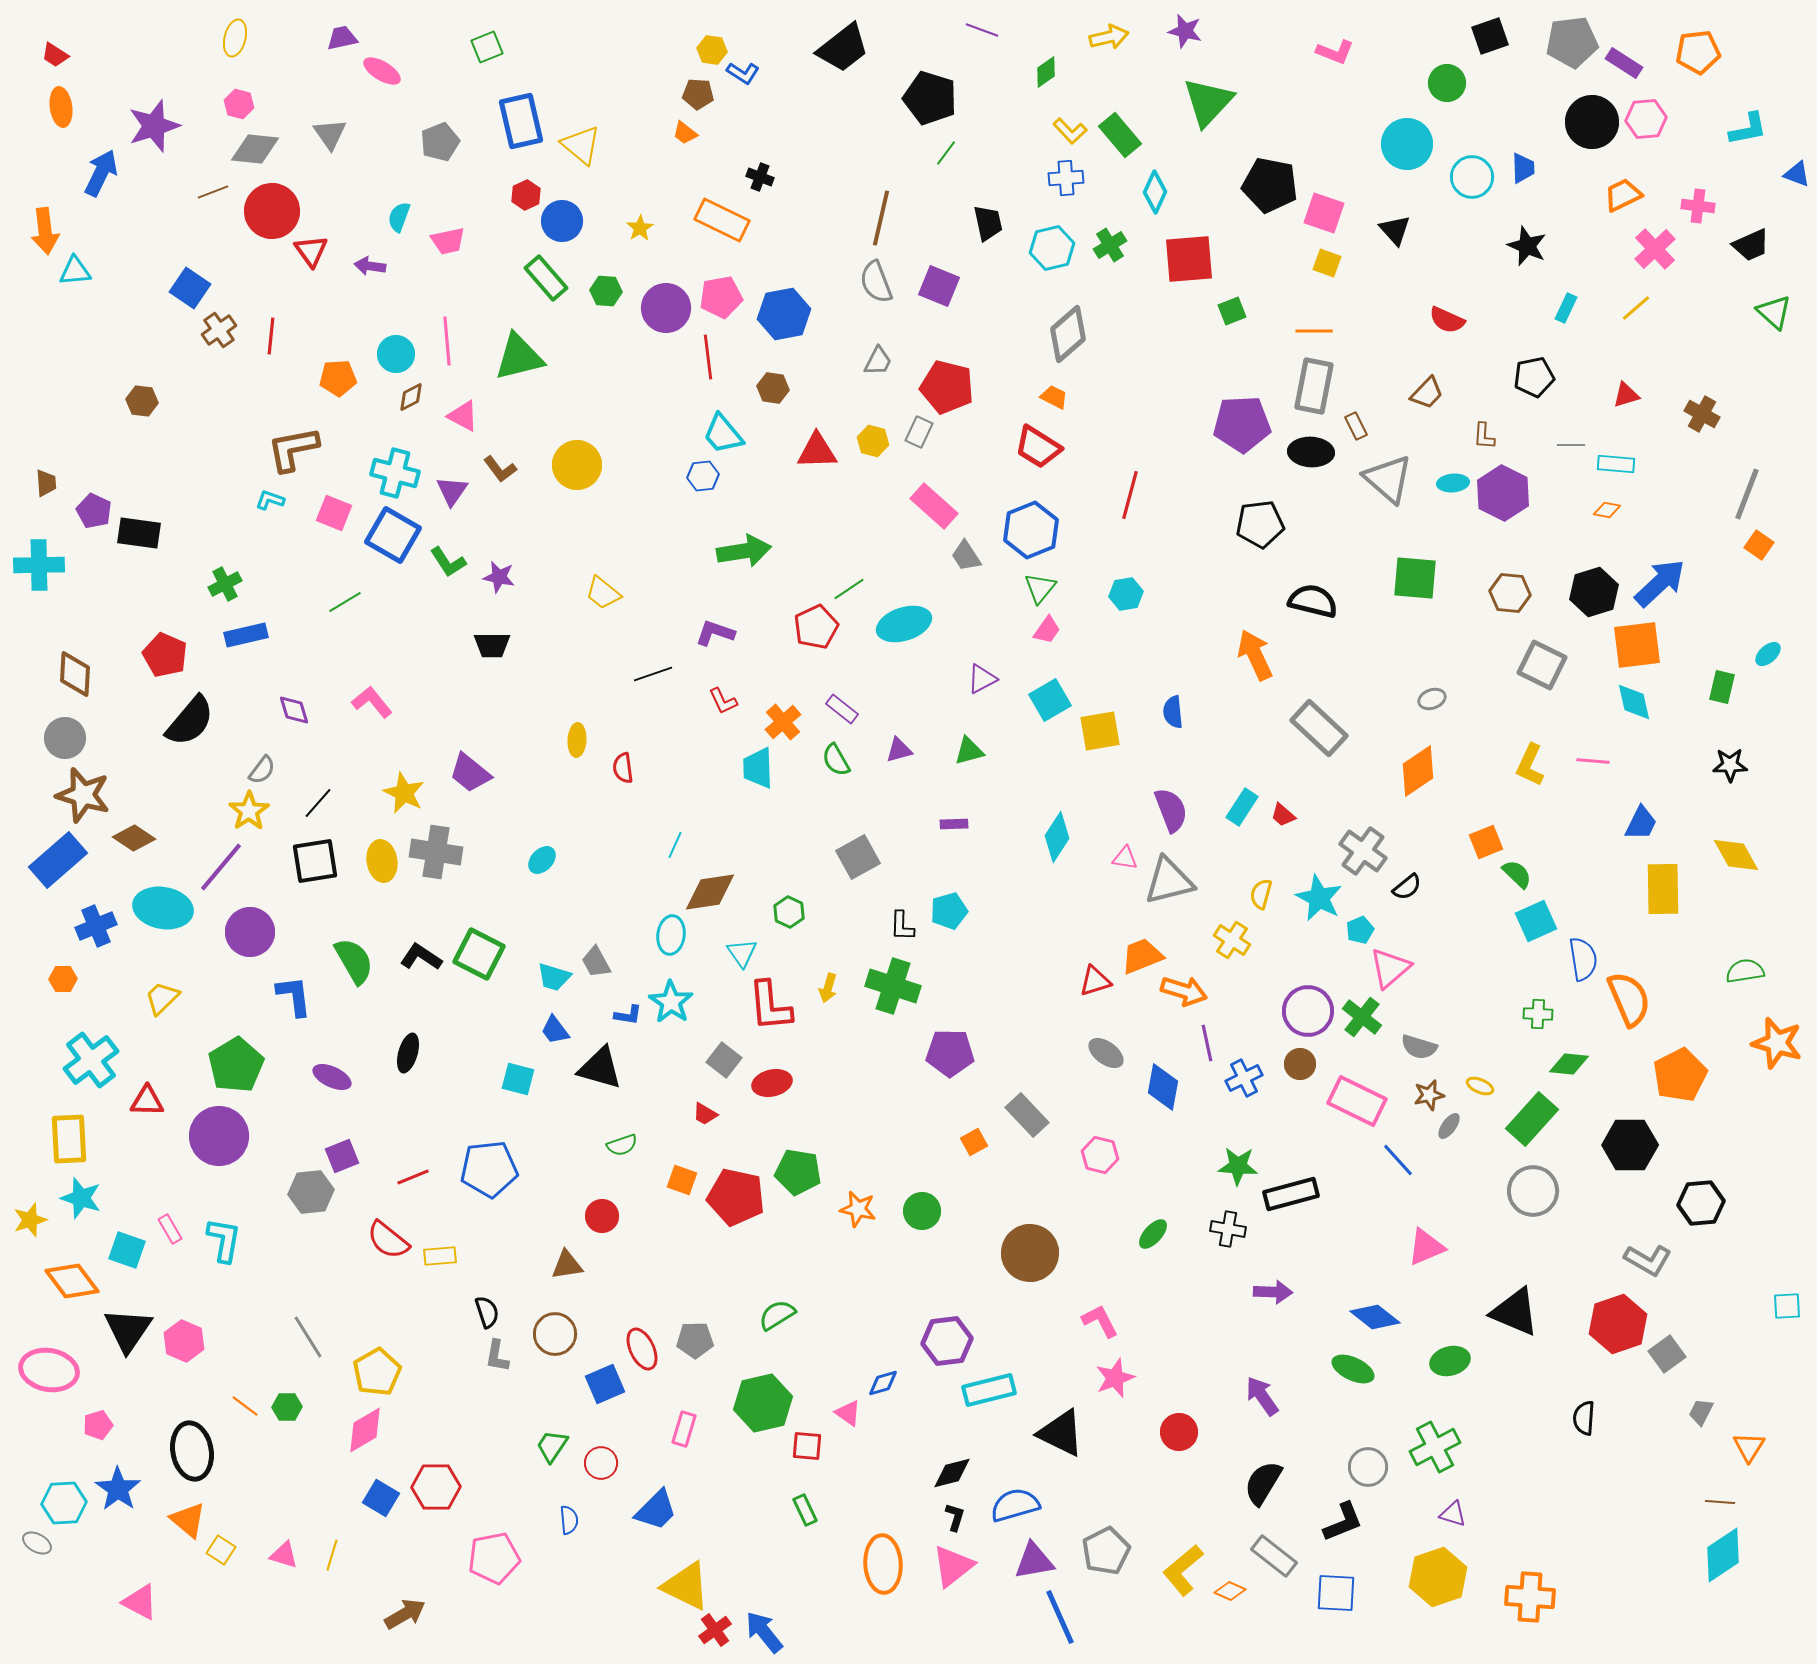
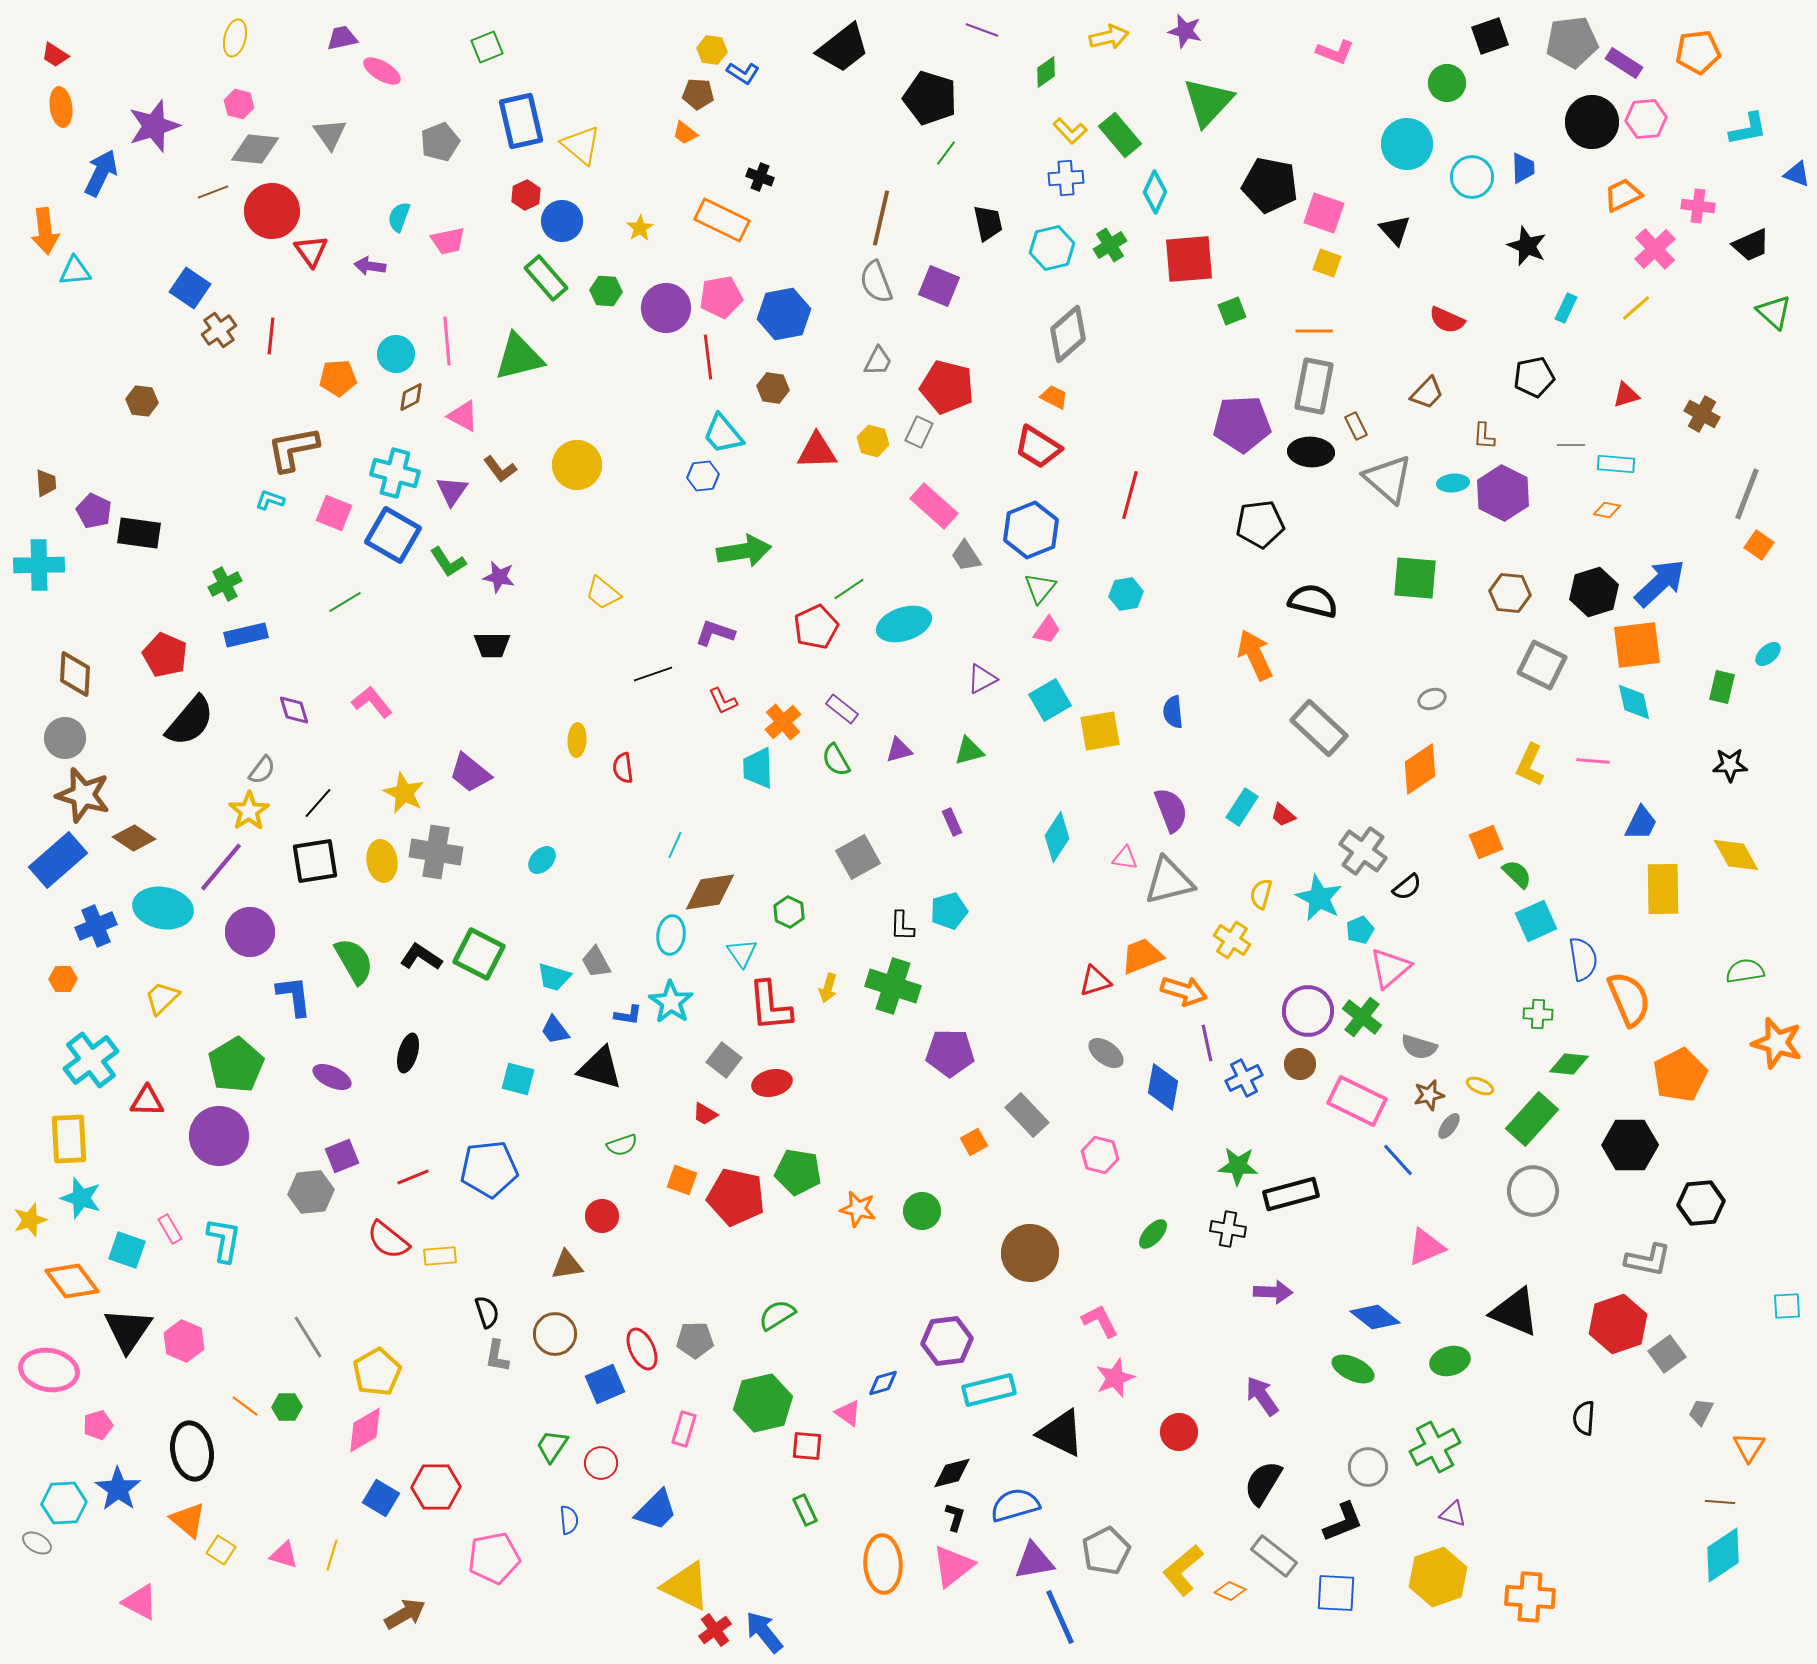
orange diamond at (1418, 771): moved 2 px right, 2 px up
purple rectangle at (954, 824): moved 2 px left, 2 px up; rotated 68 degrees clockwise
gray L-shape at (1648, 1260): rotated 18 degrees counterclockwise
